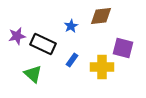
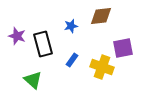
blue star: rotated 16 degrees clockwise
purple star: rotated 30 degrees clockwise
black rectangle: rotated 50 degrees clockwise
purple square: rotated 25 degrees counterclockwise
yellow cross: rotated 20 degrees clockwise
green triangle: moved 6 px down
